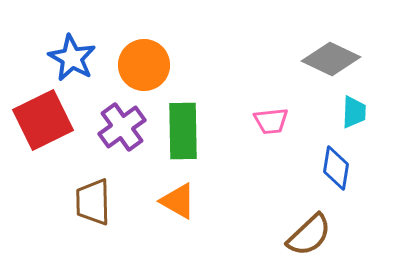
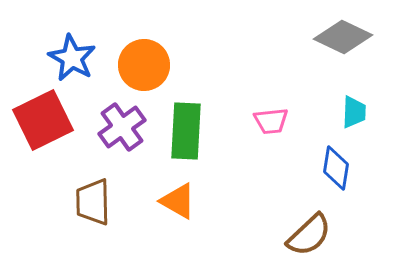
gray diamond: moved 12 px right, 22 px up
green rectangle: moved 3 px right; rotated 4 degrees clockwise
